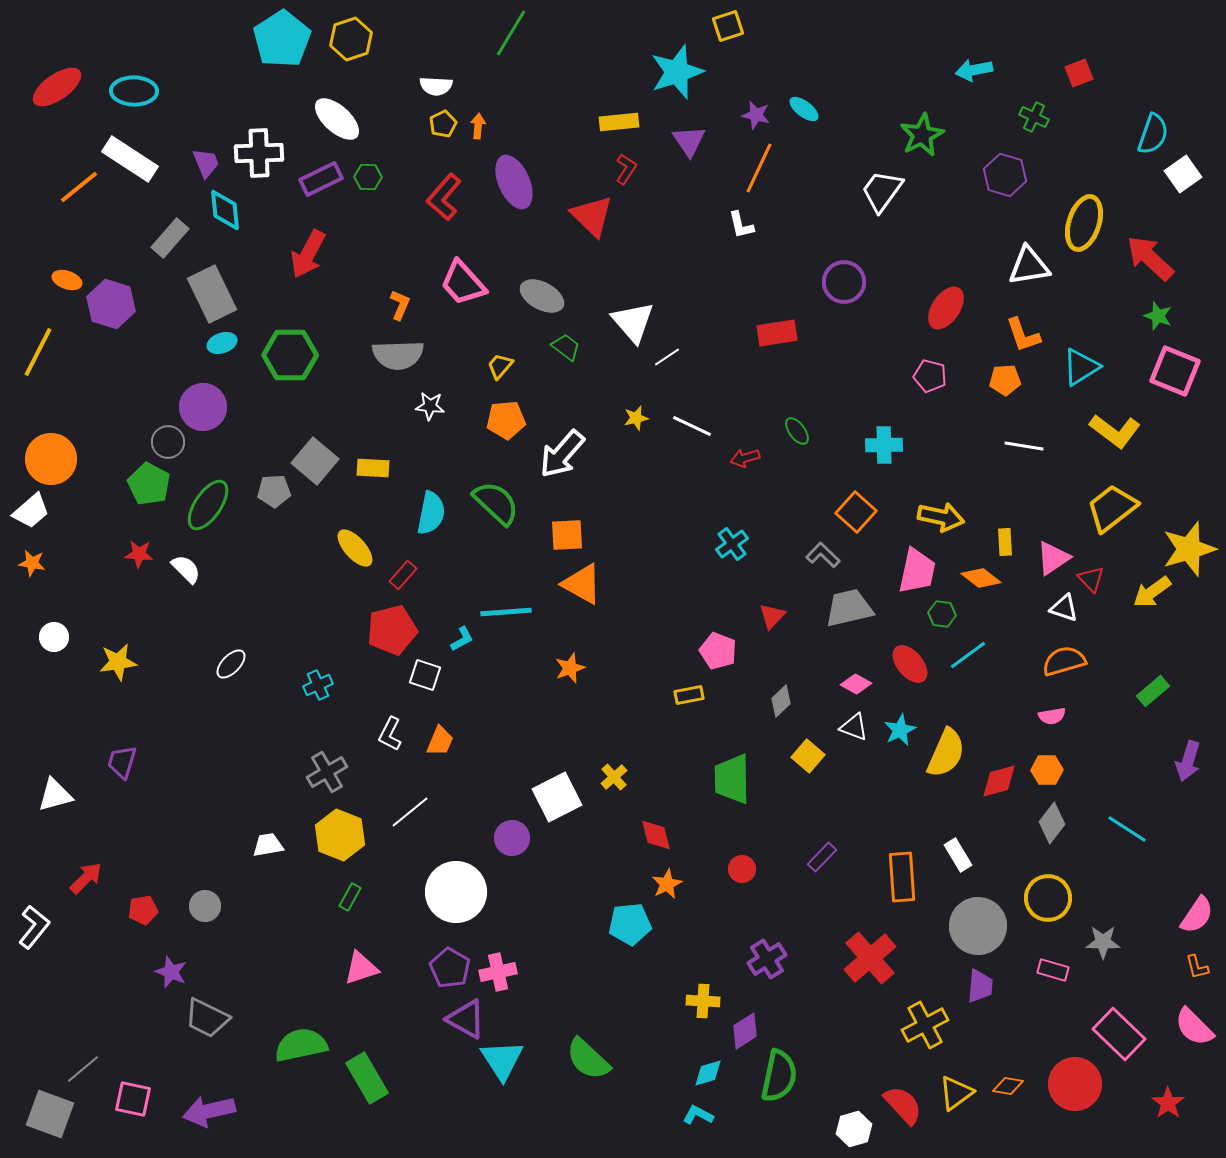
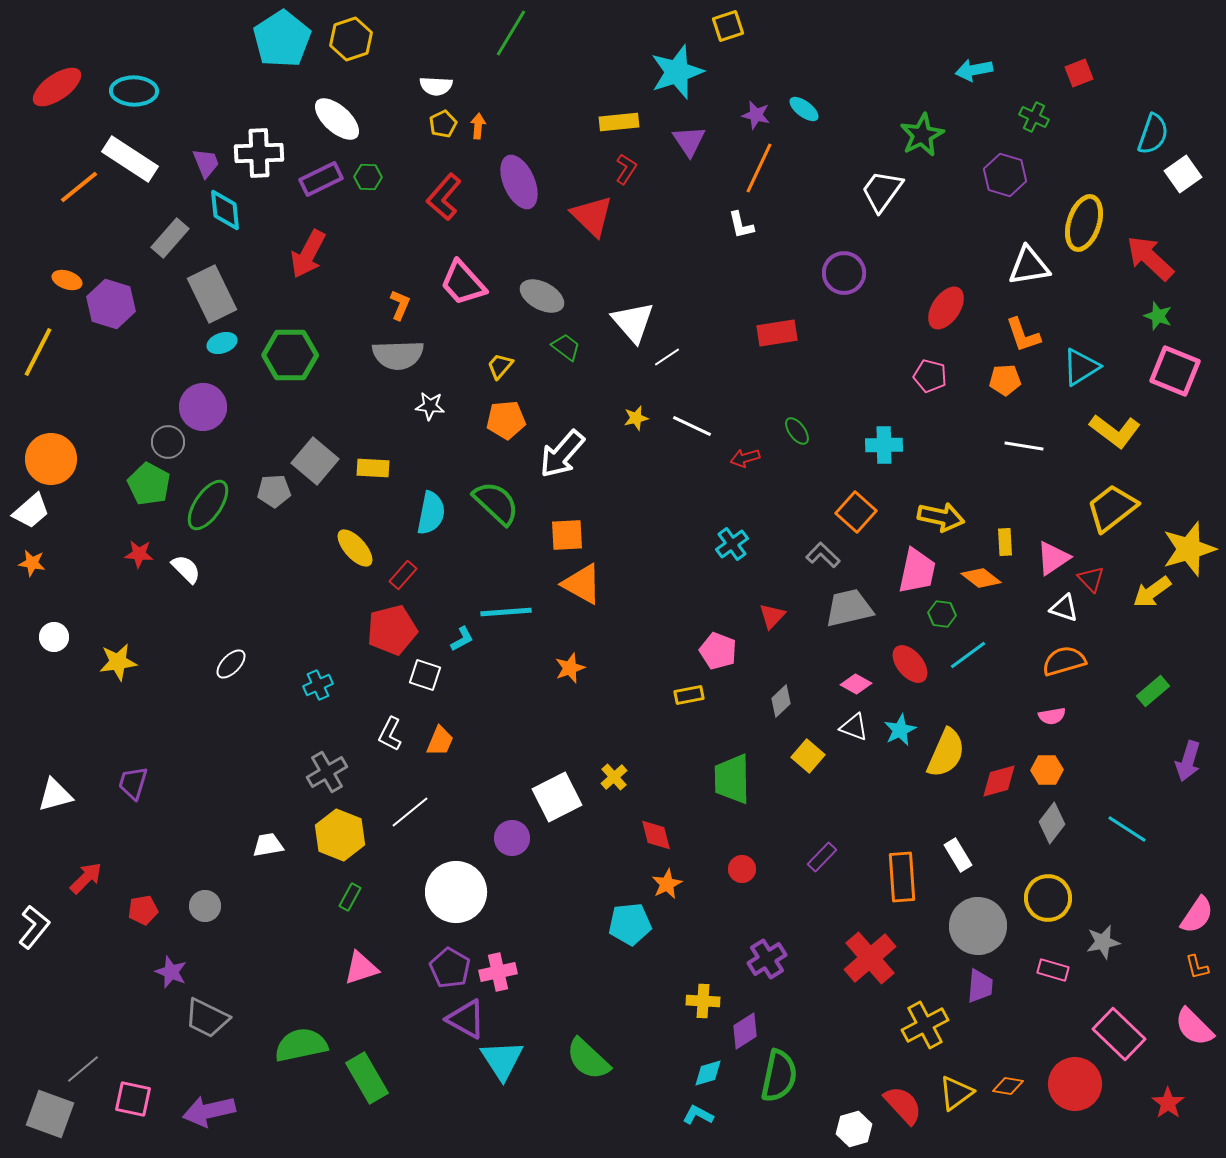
purple ellipse at (514, 182): moved 5 px right
purple circle at (844, 282): moved 9 px up
purple trapezoid at (122, 762): moved 11 px right, 21 px down
gray star at (1103, 942): rotated 12 degrees counterclockwise
